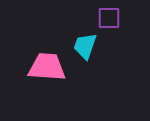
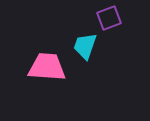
purple square: rotated 20 degrees counterclockwise
